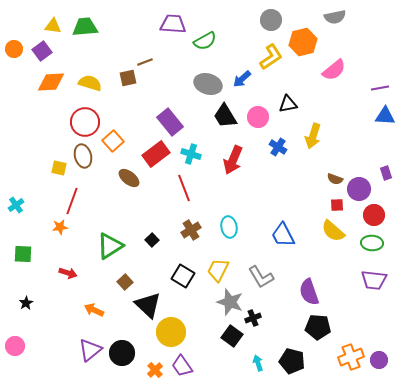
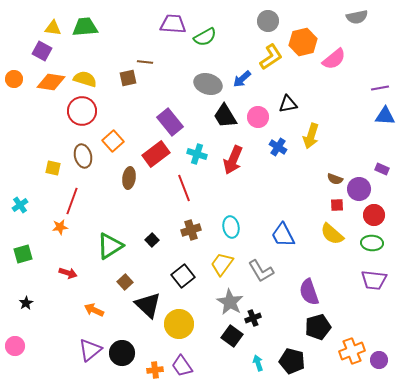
gray semicircle at (335, 17): moved 22 px right
gray circle at (271, 20): moved 3 px left, 1 px down
yellow triangle at (53, 26): moved 2 px down
green semicircle at (205, 41): moved 4 px up
orange circle at (14, 49): moved 30 px down
purple square at (42, 51): rotated 24 degrees counterclockwise
brown line at (145, 62): rotated 28 degrees clockwise
pink semicircle at (334, 70): moved 11 px up
orange diamond at (51, 82): rotated 12 degrees clockwise
yellow semicircle at (90, 83): moved 5 px left, 4 px up
red circle at (85, 122): moved 3 px left, 11 px up
yellow arrow at (313, 136): moved 2 px left
cyan cross at (191, 154): moved 6 px right
yellow square at (59, 168): moved 6 px left
purple rectangle at (386, 173): moved 4 px left, 4 px up; rotated 48 degrees counterclockwise
brown ellipse at (129, 178): rotated 60 degrees clockwise
cyan cross at (16, 205): moved 4 px right
cyan ellipse at (229, 227): moved 2 px right
brown cross at (191, 230): rotated 12 degrees clockwise
yellow semicircle at (333, 231): moved 1 px left, 3 px down
green square at (23, 254): rotated 18 degrees counterclockwise
yellow trapezoid at (218, 270): moved 4 px right, 6 px up; rotated 10 degrees clockwise
black square at (183, 276): rotated 20 degrees clockwise
gray L-shape at (261, 277): moved 6 px up
gray star at (230, 302): rotated 12 degrees clockwise
black pentagon at (318, 327): rotated 20 degrees counterclockwise
yellow circle at (171, 332): moved 8 px right, 8 px up
orange cross at (351, 357): moved 1 px right, 6 px up
orange cross at (155, 370): rotated 35 degrees clockwise
